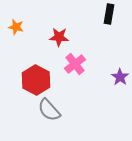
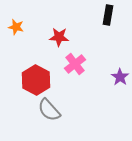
black rectangle: moved 1 px left, 1 px down
